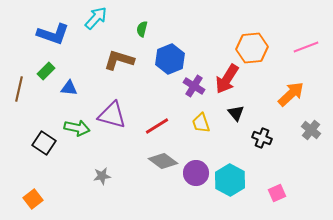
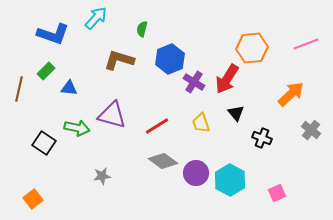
pink line: moved 3 px up
purple cross: moved 4 px up
